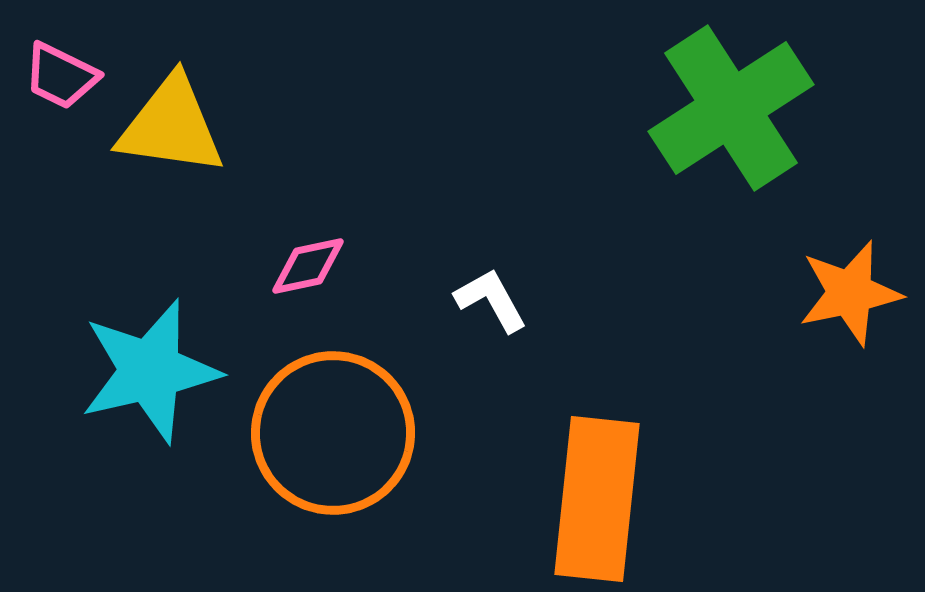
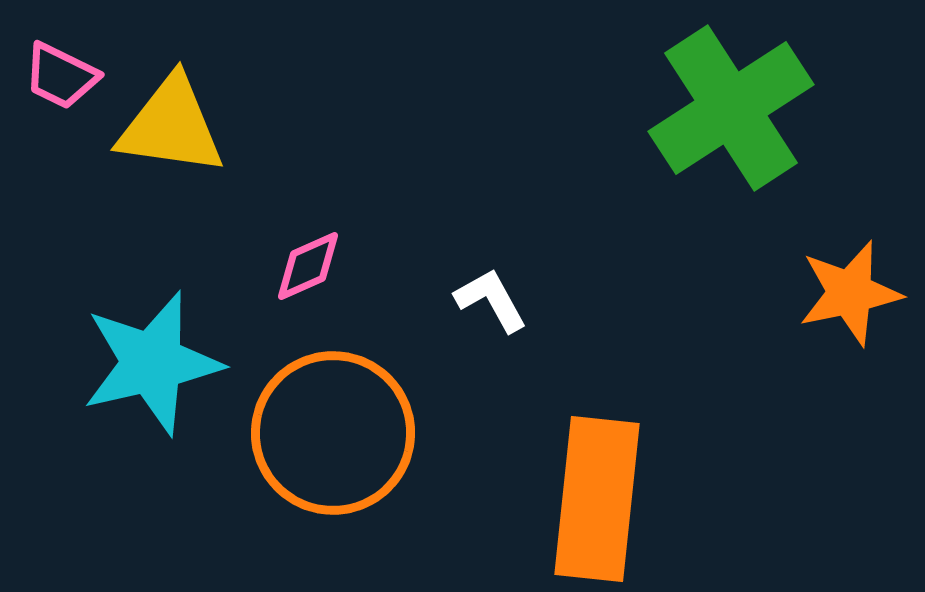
pink diamond: rotated 12 degrees counterclockwise
cyan star: moved 2 px right, 8 px up
